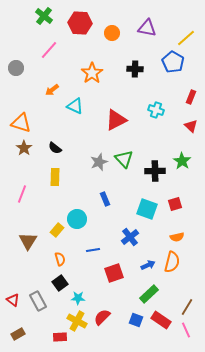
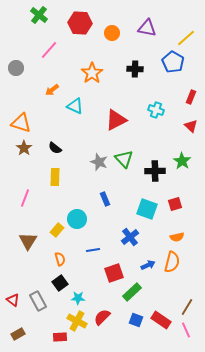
green cross at (44, 16): moved 5 px left, 1 px up
gray star at (99, 162): rotated 30 degrees counterclockwise
pink line at (22, 194): moved 3 px right, 4 px down
green rectangle at (149, 294): moved 17 px left, 2 px up
